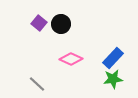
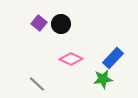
green star: moved 10 px left
